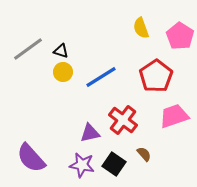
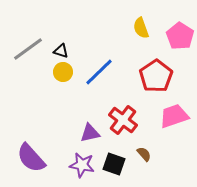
blue line: moved 2 px left, 5 px up; rotated 12 degrees counterclockwise
black square: rotated 15 degrees counterclockwise
